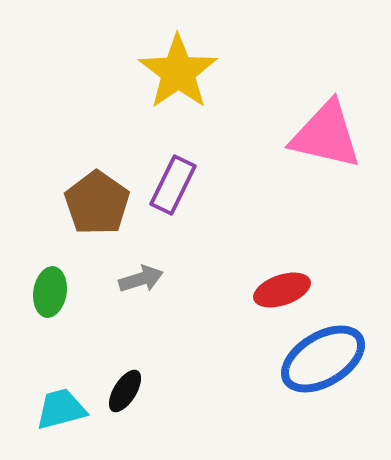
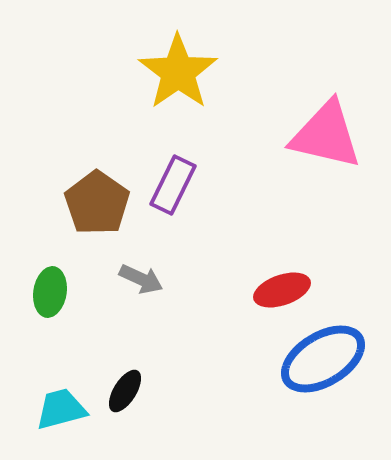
gray arrow: rotated 42 degrees clockwise
